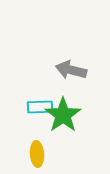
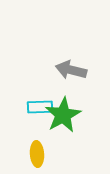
green star: rotated 6 degrees clockwise
